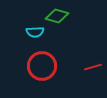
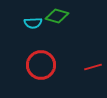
cyan semicircle: moved 2 px left, 9 px up
red circle: moved 1 px left, 1 px up
